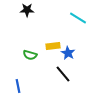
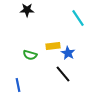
cyan line: rotated 24 degrees clockwise
blue line: moved 1 px up
